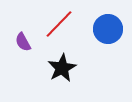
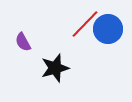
red line: moved 26 px right
black star: moved 7 px left; rotated 12 degrees clockwise
